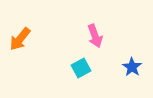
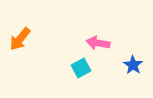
pink arrow: moved 3 px right, 7 px down; rotated 120 degrees clockwise
blue star: moved 1 px right, 2 px up
